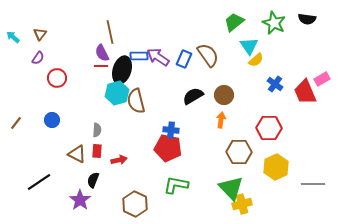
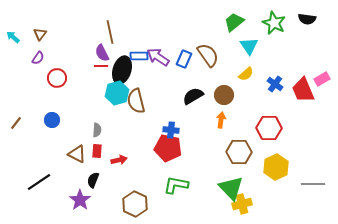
yellow semicircle at (256, 60): moved 10 px left, 14 px down
red trapezoid at (305, 92): moved 2 px left, 2 px up
